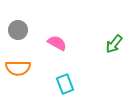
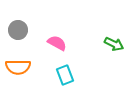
green arrow: rotated 102 degrees counterclockwise
orange semicircle: moved 1 px up
cyan rectangle: moved 9 px up
